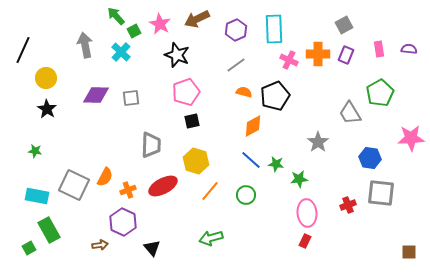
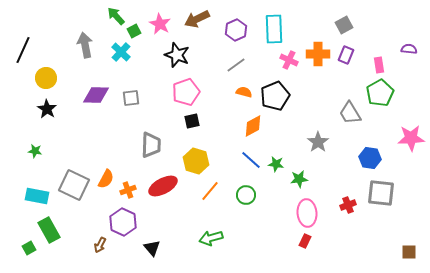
pink rectangle at (379, 49): moved 16 px down
orange semicircle at (105, 177): moved 1 px right, 2 px down
brown arrow at (100, 245): rotated 126 degrees clockwise
